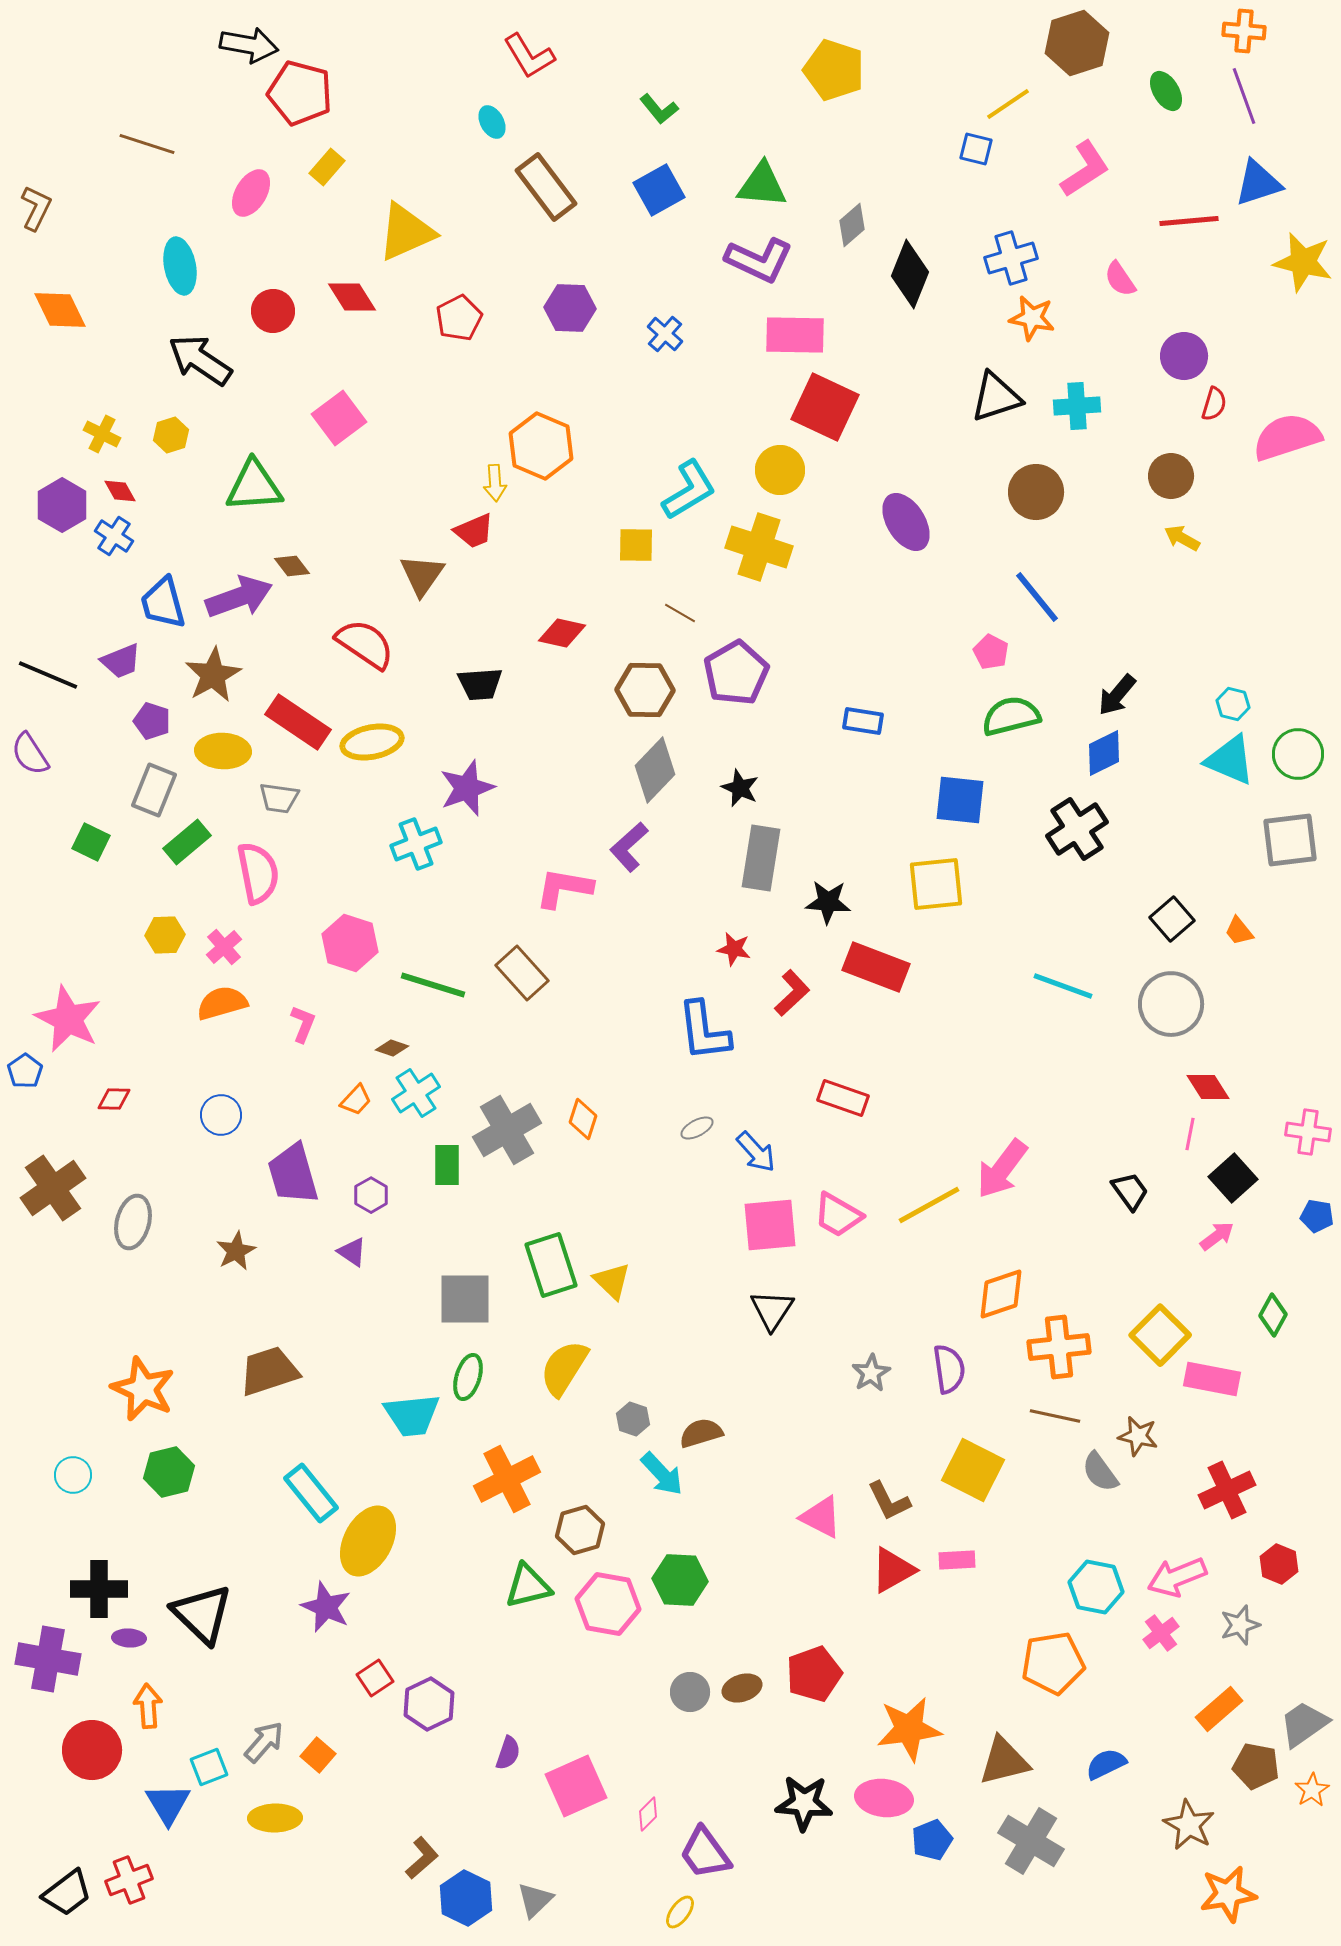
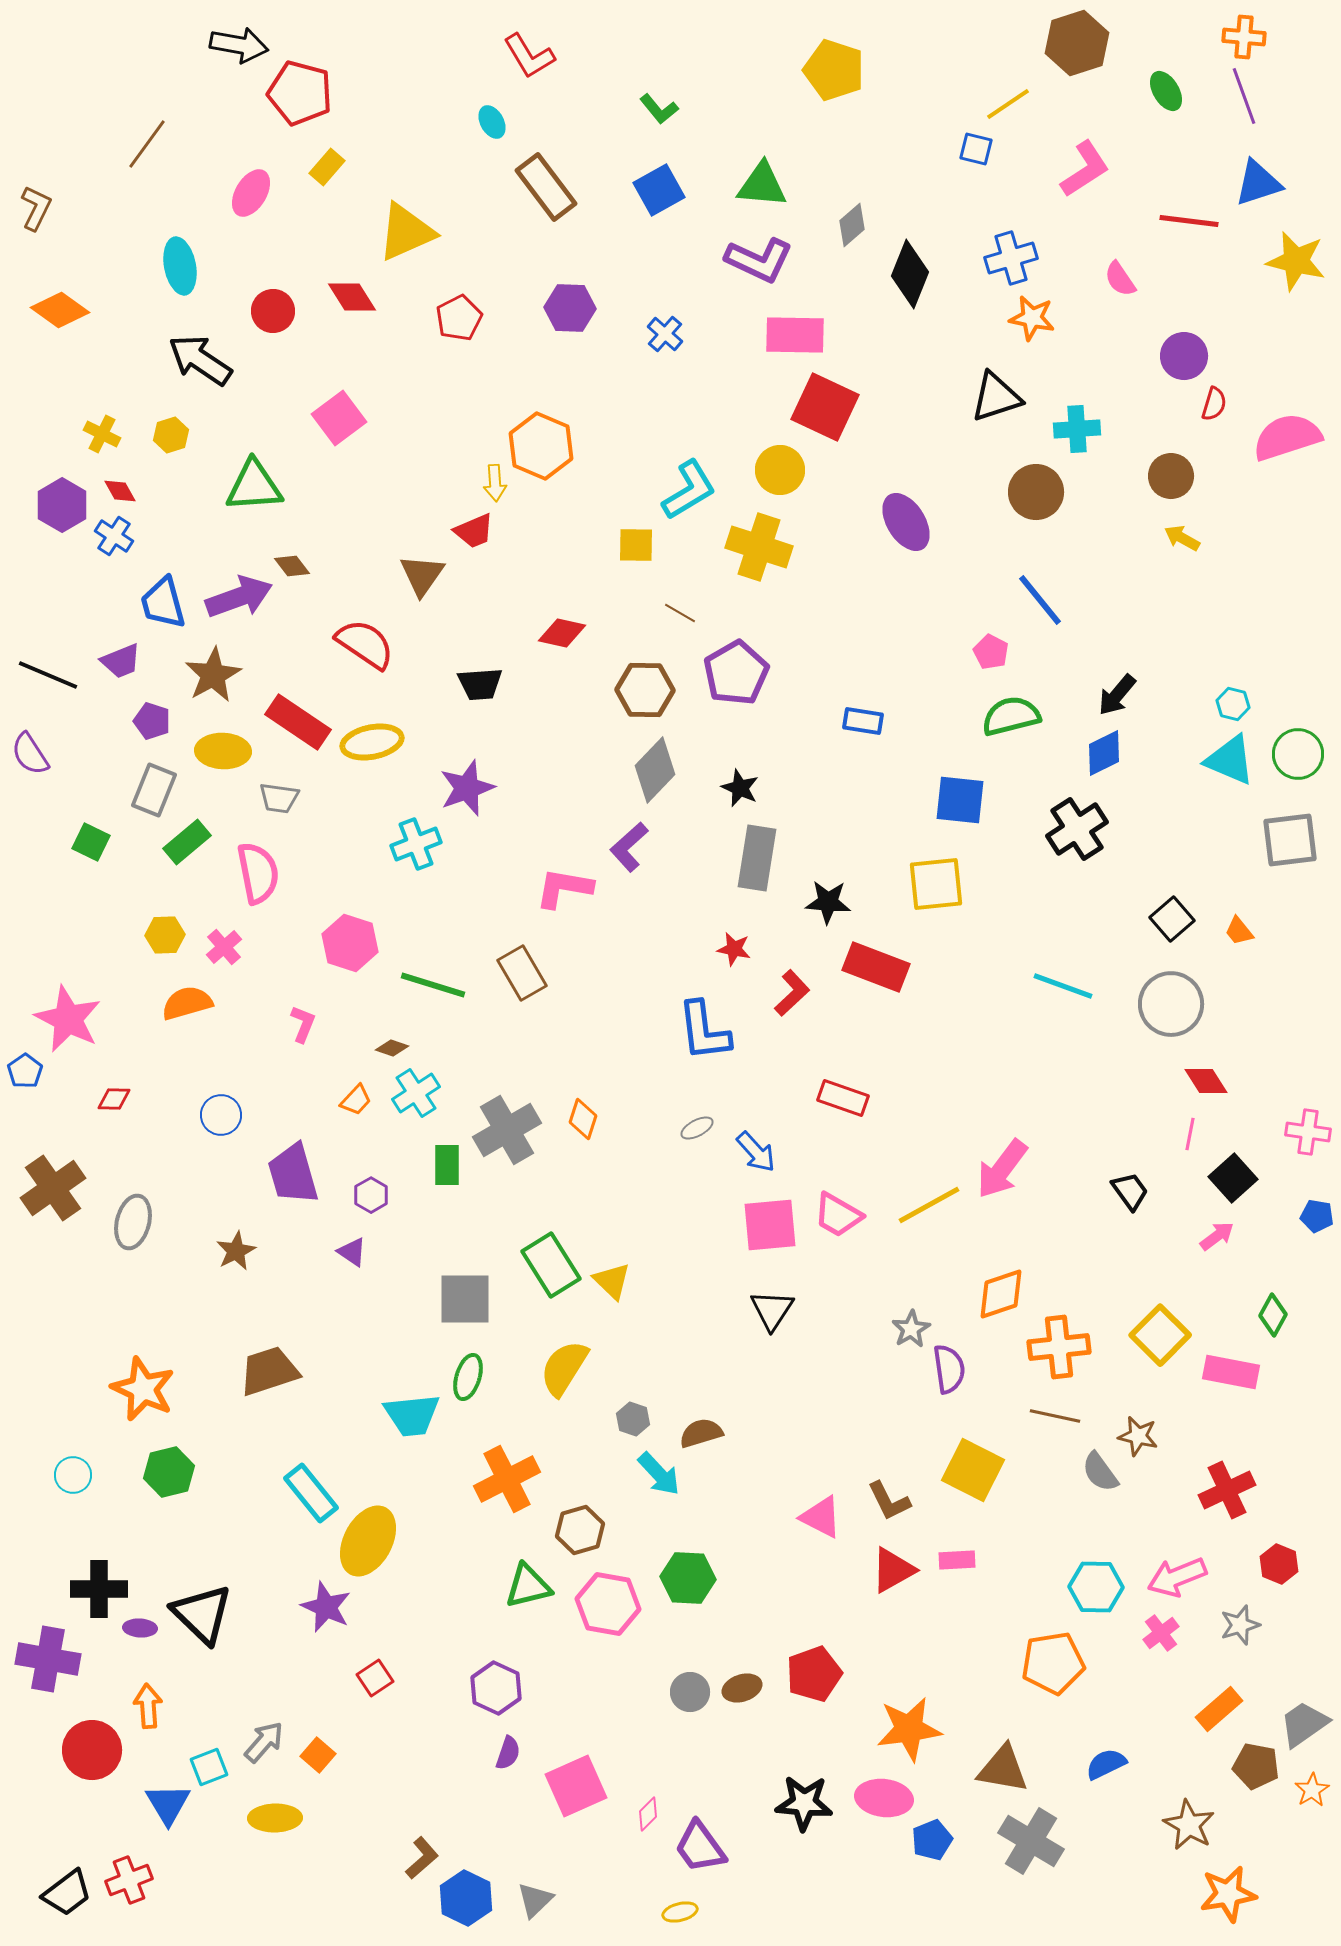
orange cross at (1244, 31): moved 6 px down
black arrow at (249, 45): moved 10 px left
brown line at (147, 144): rotated 72 degrees counterclockwise
red line at (1189, 221): rotated 12 degrees clockwise
yellow star at (1303, 262): moved 7 px left, 1 px up
orange diamond at (60, 310): rotated 28 degrees counterclockwise
cyan cross at (1077, 406): moved 23 px down
blue line at (1037, 597): moved 3 px right, 3 px down
gray rectangle at (761, 858): moved 4 px left
brown rectangle at (522, 973): rotated 12 degrees clockwise
orange semicircle at (222, 1003): moved 35 px left
red diamond at (1208, 1087): moved 2 px left, 6 px up
green rectangle at (551, 1265): rotated 14 degrees counterclockwise
gray star at (871, 1373): moved 40 px right, 44 px up
pink rectangle at (1212, 1379): moved 19 px right, 7 px up
cyan arrow at (662, 1474): moved 3 px left
green hexagon at (680, 1580): moved 8 px right, 2 px up
cyan hexagon at (1096, 1587): rotated 10 degrees counterclockwise
purple ellipse at (129, 1638): moved 11 px right, 10 px up
purple hexagon at (429, 1704): moved 67 px right, 16 px up; rotated 9 degrees counterclockwise
brown triangle at (1004, 1761): moved 1 px left, 8 px down; rotated 24 degrees clockwise
purple trapezoid at (705, 1853): moved 5 px left, 6 px up
yellow ellipse at (680, 1912): rotated 40 degrees clockwise
